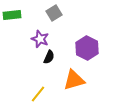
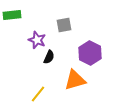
gray square: moved 10 px right, 12 px down; rotated 21 degrees clockwise
purple star: moved 3 px left, 1 px down
purple hexagon: moved 3 px right, 5 px down
orange triangle: moved 1 px right
